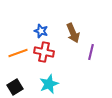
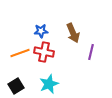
blue star: rotated 24 degrees counterclockwise
orange line: moved 2 px right
black square: moved 1 px right, 1 px up
